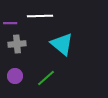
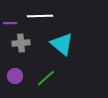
gray cross: moved 4 px right, 1 px up
